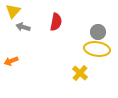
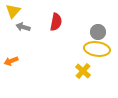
yellow cross: moved 3 px right, 2 px up
